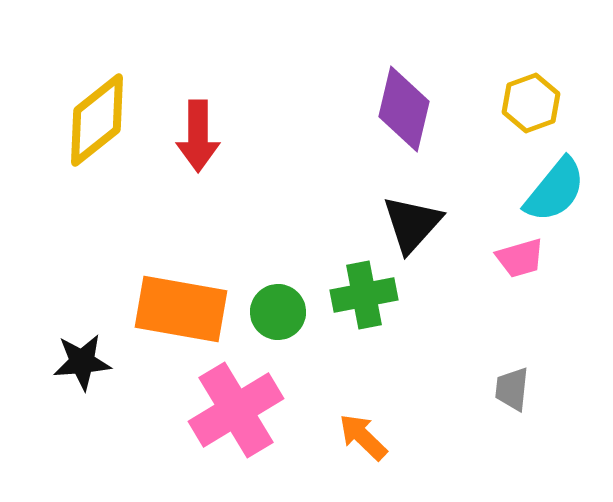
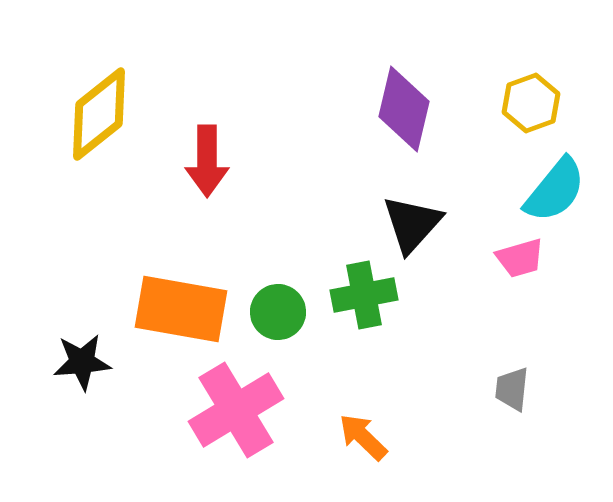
yellow diamond: moved 2 px right, 6 px up
red arrow: moved 9 px right, 25 px down
